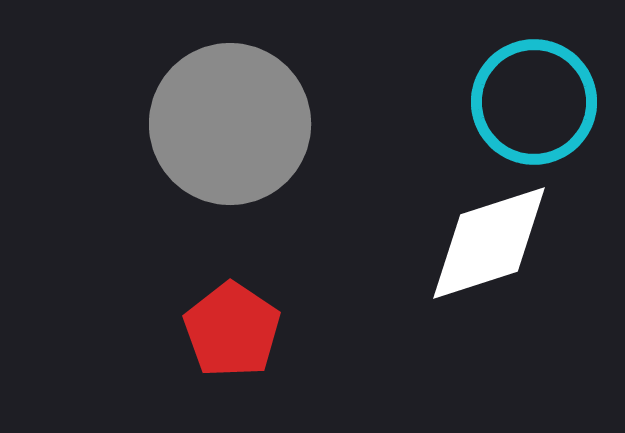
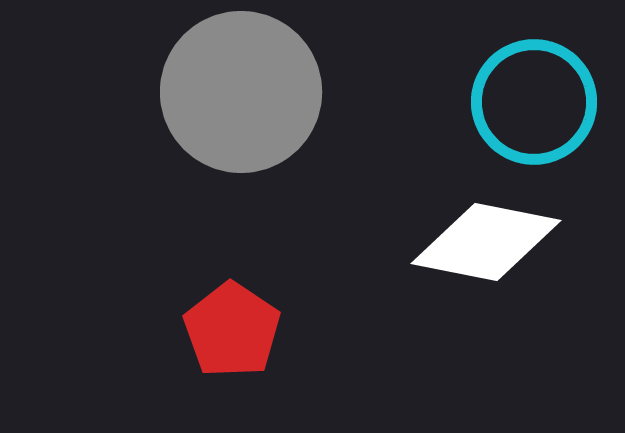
gray circle: moved 11 px right, 32 px up
white diamond: moved 3 px left, 1 px up; rotated 29 degrees clockwise
